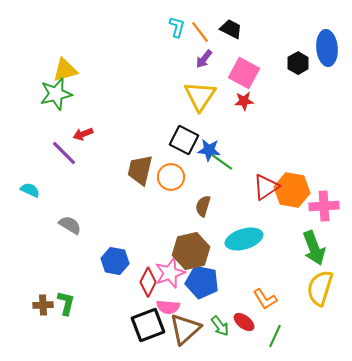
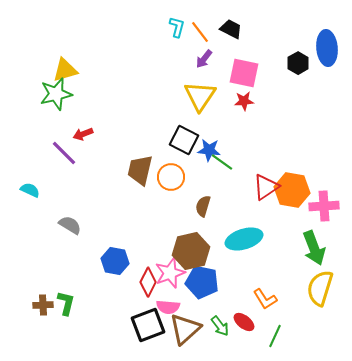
pink square at (244, 73): rotated 16 degrees counterclockwise
